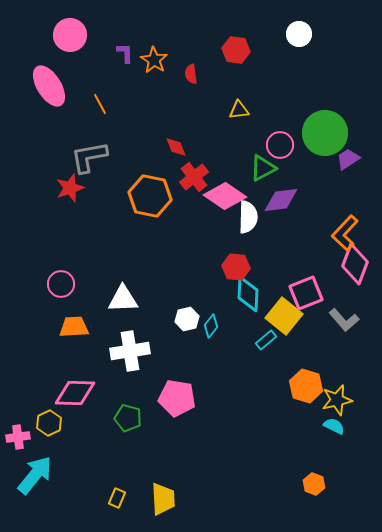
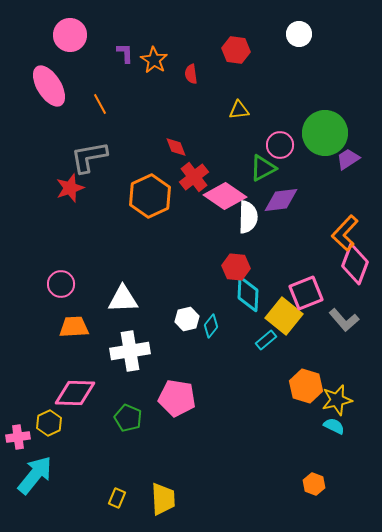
orange hexagon at (150, 196): rotated 24 degrees clockwise
green pentagon at (128, 418): rotated 8 degrees clockwise
